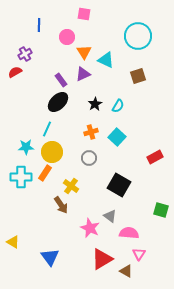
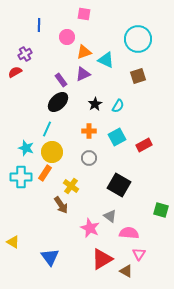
cyan circle: moved 3 px down
orange triangle: rotated 42 degrees clockwise
orange cross: moved 2 px left, 1 px up; rotated 16 degrees clockwise
cyan square: rotated 18 degrees clockwise
cyan star: moved 1 px down; rotated 21 degrees clockwise
red rectangle: moved 11 px left, 12 px up
